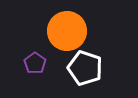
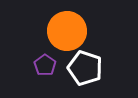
purple pentagon: moved 10 px right, 2 px down
